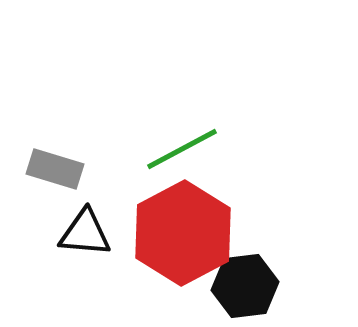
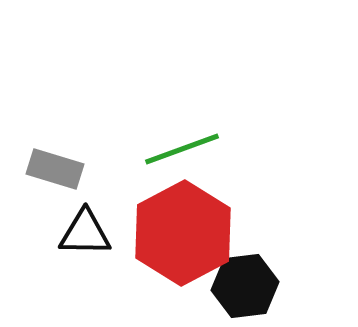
green line: rotated 8 degrees clockwise
black triangle: rotated 4 degrees counterclockwise
